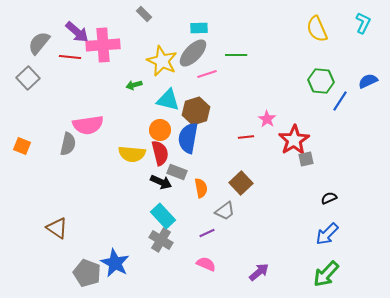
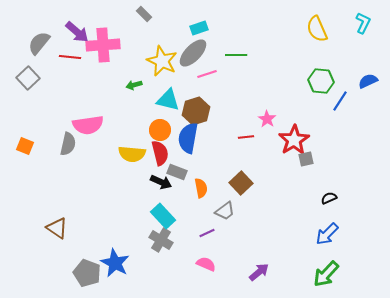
cyan rectangle at (199, 28): rotated 18 degrees counterclockwise
orange square at (22, 146): moved 3 px right
